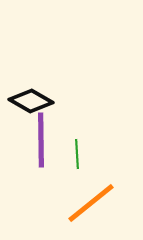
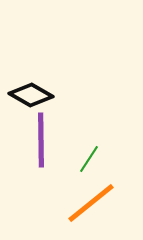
black diamond: moved 6 px up
green line: moved 12 px right, 5 px down; rotated 36 degrees clockwise
